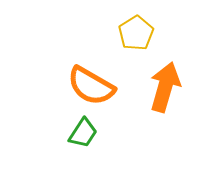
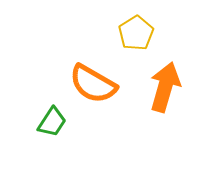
orange semicircle: moved 2 px right, 2 px up
green trapezoid: moved 31 px left, 11 px up
